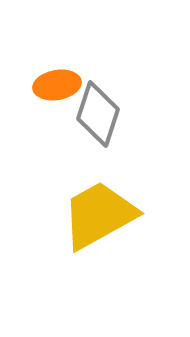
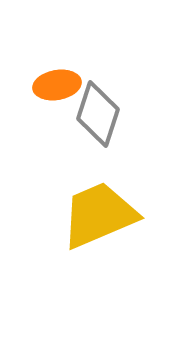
yellow trapezoid: rotated 6 degrees clockwise
